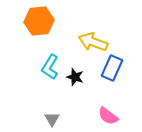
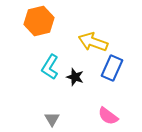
orange hexagon: rotated 8 degrees counterclockwise
